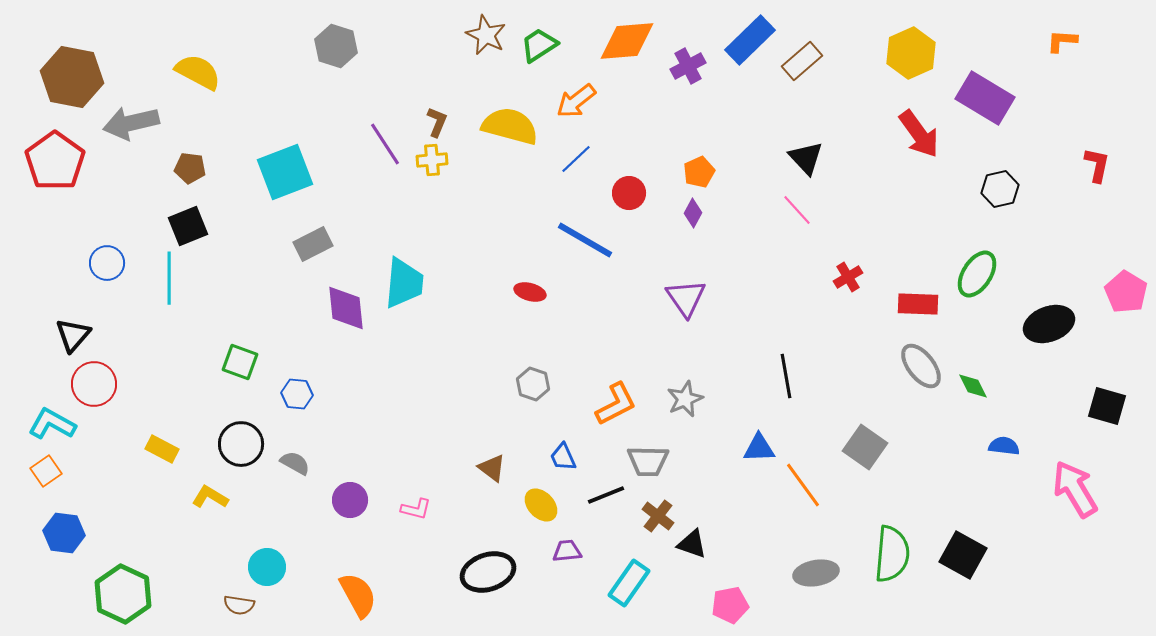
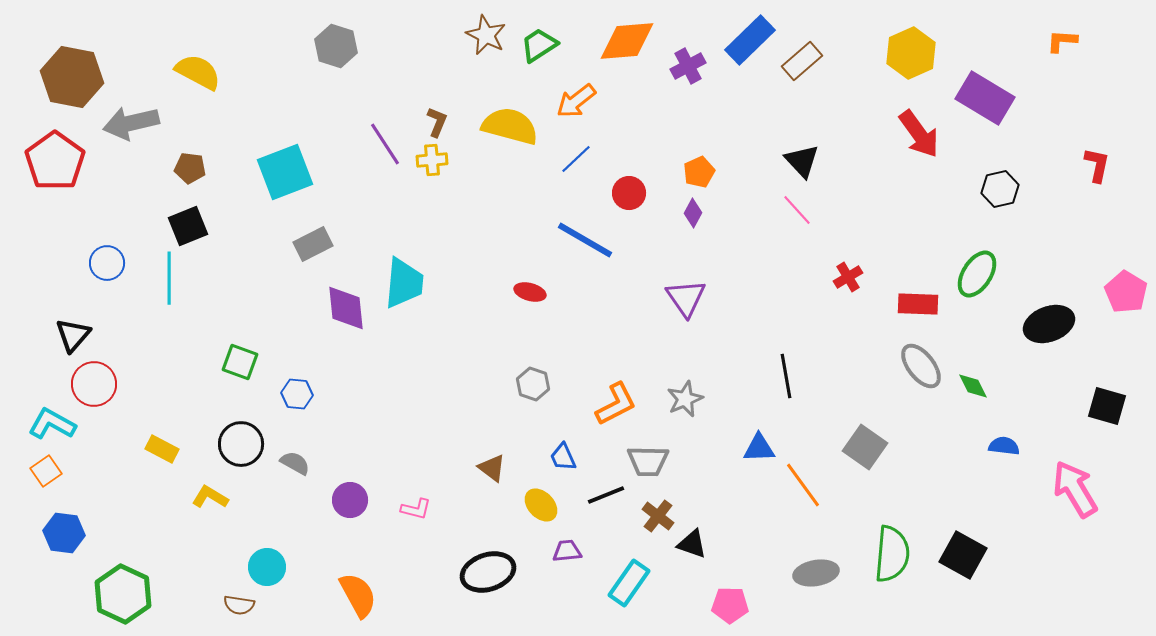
black triangle at (806, 158): moved 4 px left, 3 px down
pink pentagon at (730, 605): rotated 12 degrees clockwise
